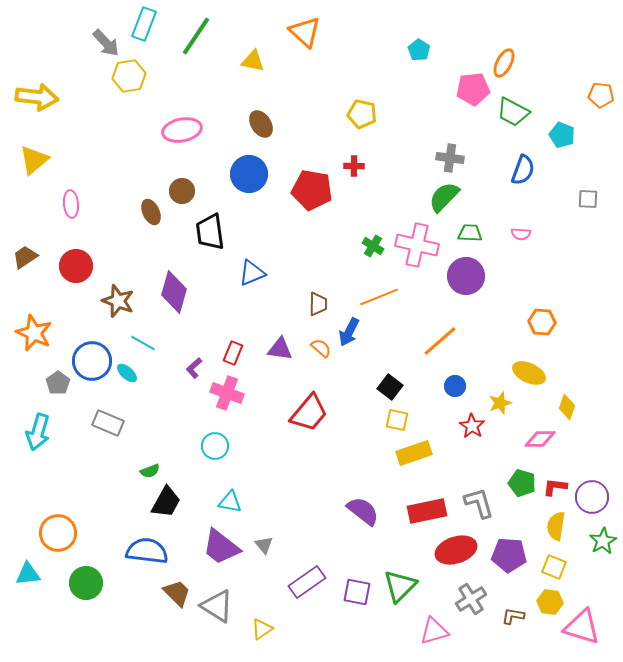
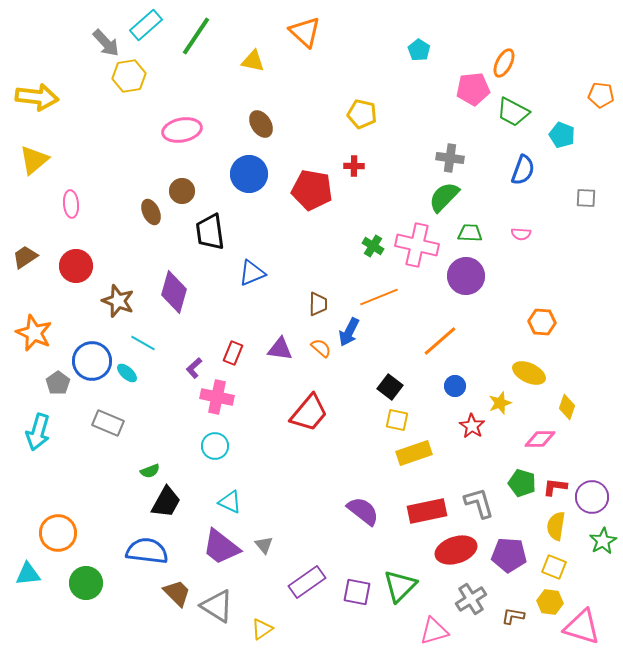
cyan rectangle at (144, 24): moved 2 px right, 1 px down; rotated 28 degrees clockwise
gray square at (588, 199): moved 2 px left, 1 px up
pink cross at (227, 393): moved 10 px left, 4 px down; rotated 8 degrees counterclockwise
cyan triangle at (230, 502): rotated 15 degrees clockwise
